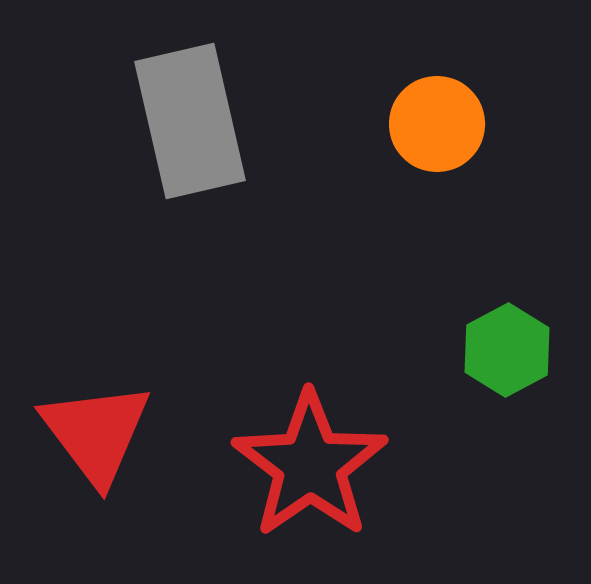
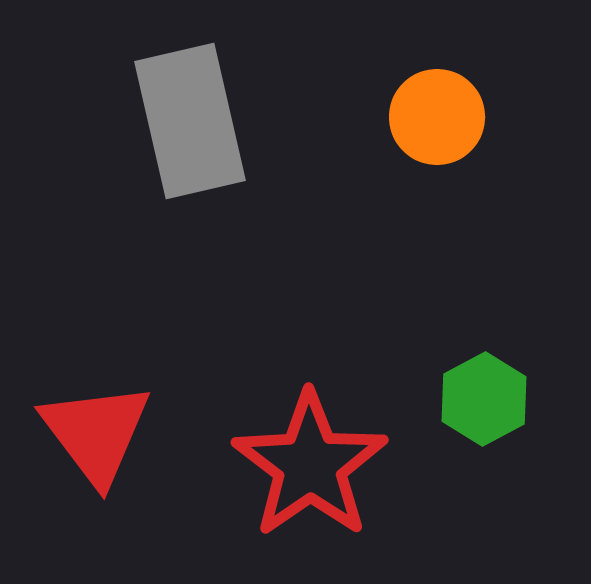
orange circle: moved 7 px up
green hexagon: moved 23 px left, 49 px down
